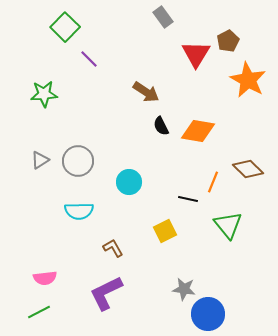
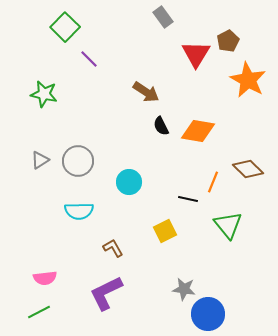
green star: rotated 16 degrees clockwise
